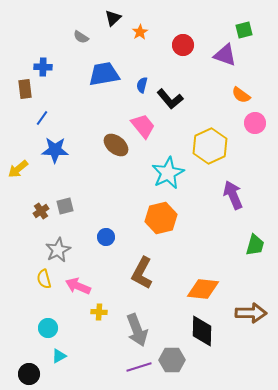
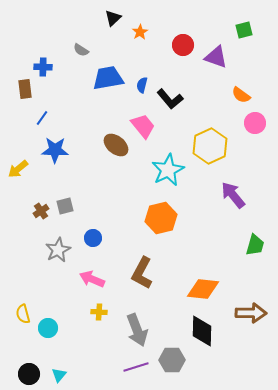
gray semicircle: moved 13 px down
purple triangle: moved 9 px left, 2 px down
blue trapezoid: moved 4 px right, 4 px down
cyan star: moved 3 px up
purple arrow: rotated 16 degrees counterclockwise
blue circle: moved 13 px left, 1 px down
yellow semicircle: moved 21 px left, 35 px down
pink arrow: moved 14 px right, 7 px up
cyan triangle: moved 19 px down; rotated 21 degrees counterclockwise
purple line: moved 3 px left
